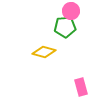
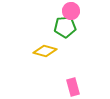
yellow diamond: moved 1 px right, 1 px up
pink rectangle: moved 8 px left
